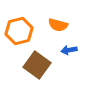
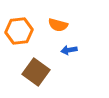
orange hexagon: rotated 8 degrees clockwise
brown square: moved 1 px left, 7 px down
